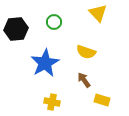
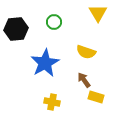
yellow triangle: rotated 12 degrees clockwise
yellow rectangle: moved 6 px left, 3 px up
